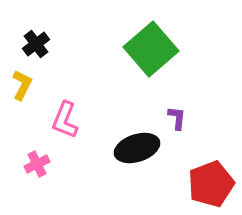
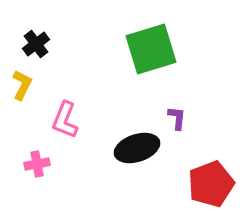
green square: rotated 24 degrees clockwise
pink cross: rotated 15 degrees clockwise
